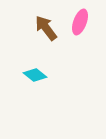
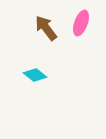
pink ellipse: moved 1 px right, 1 px down
